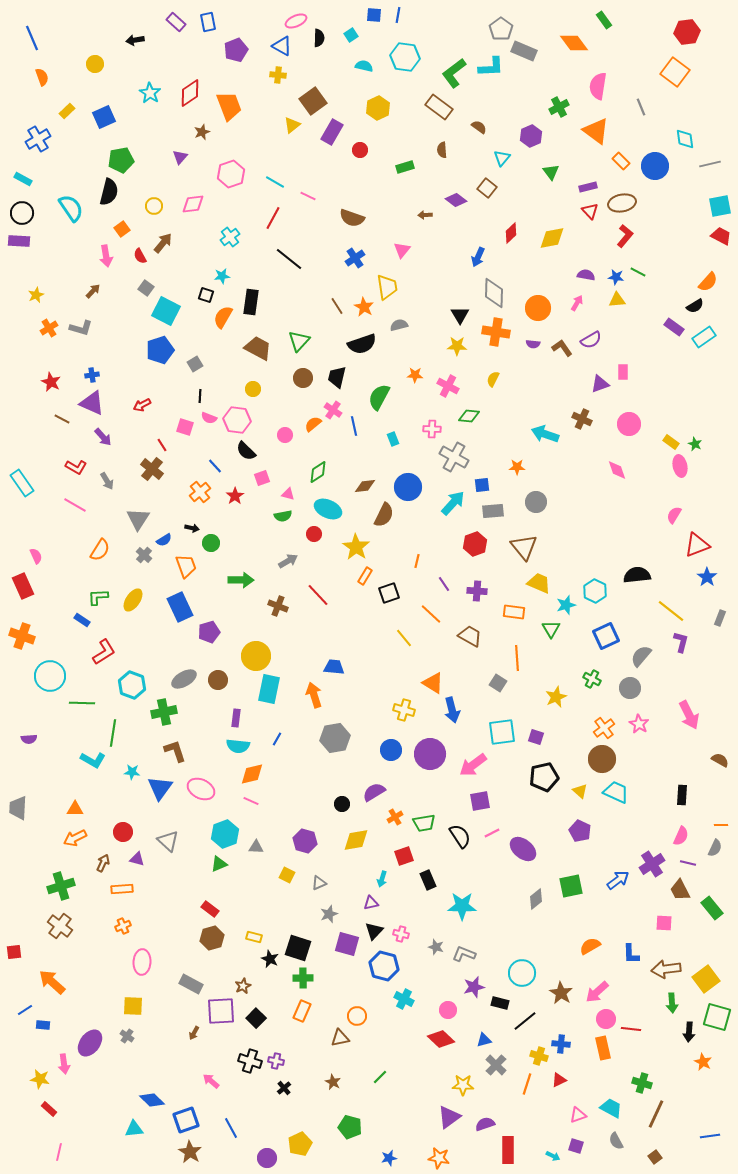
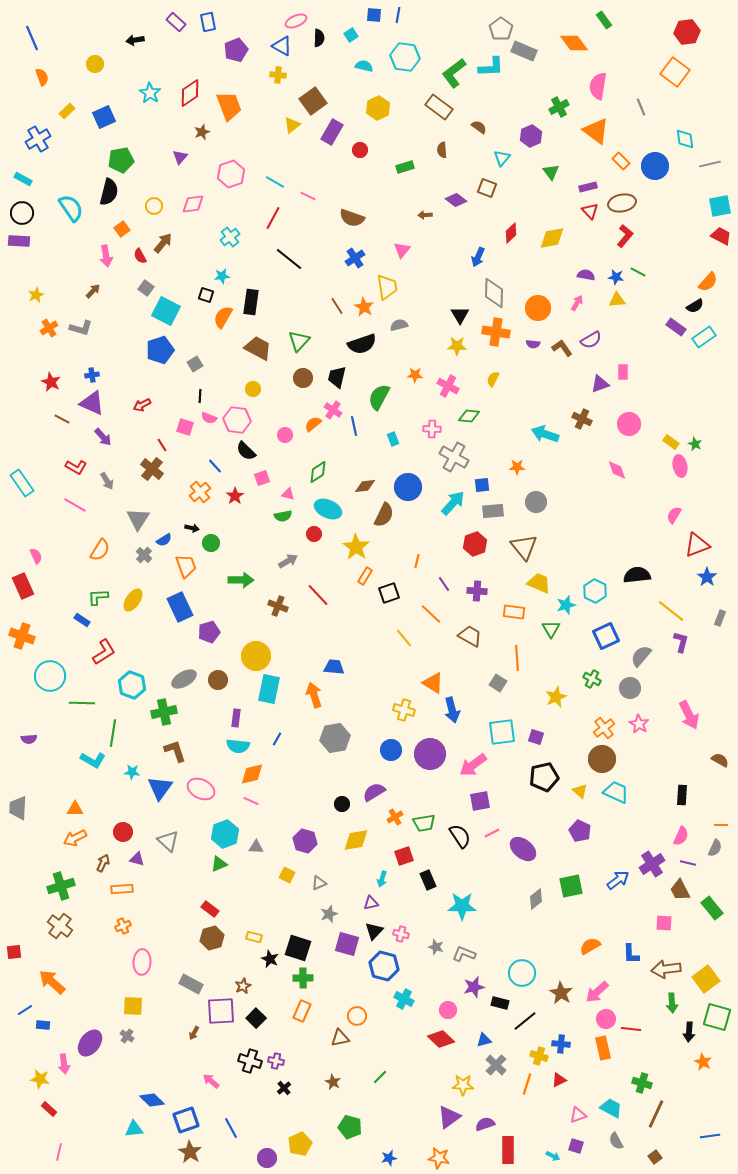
brown square at (487, 188): rotated 18 degrees counterclockwise
purple rectangle at (674, 327): moved 2 px right
